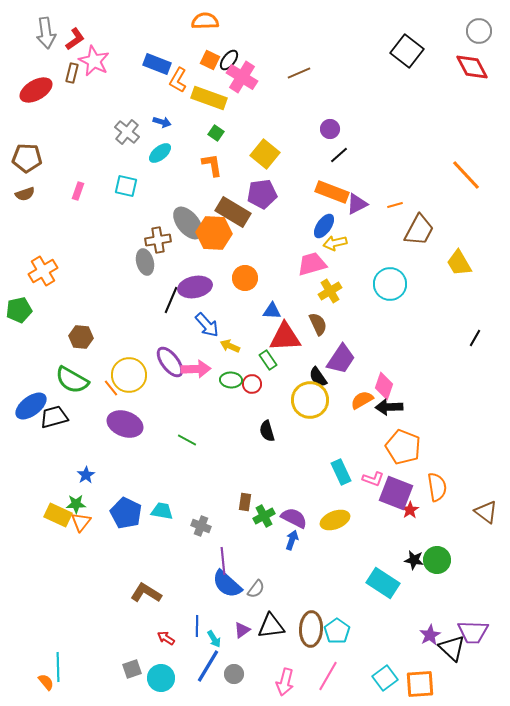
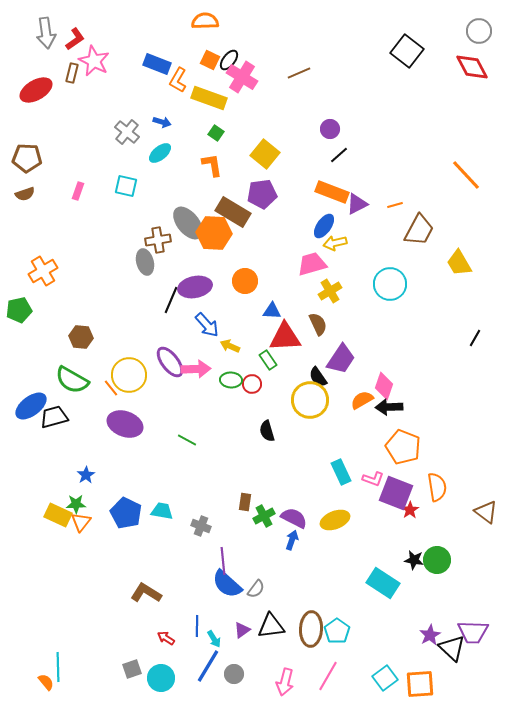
orange circle at (245, 278): moved 3 px down
